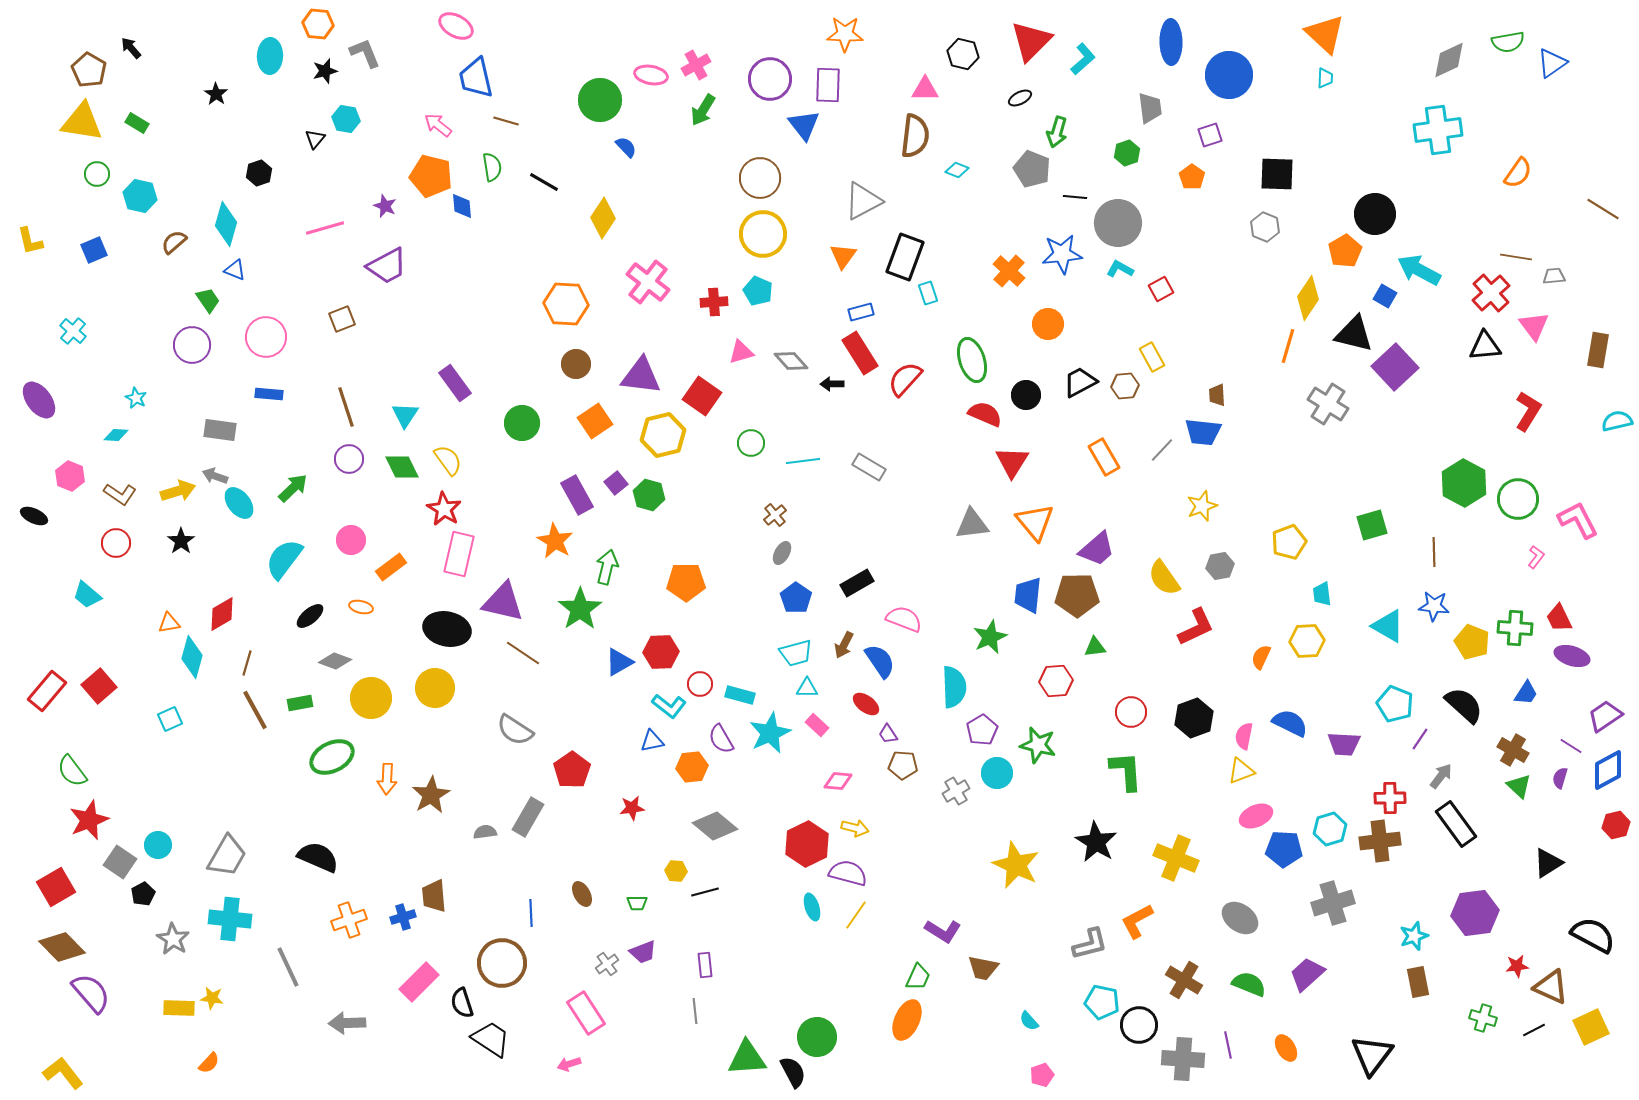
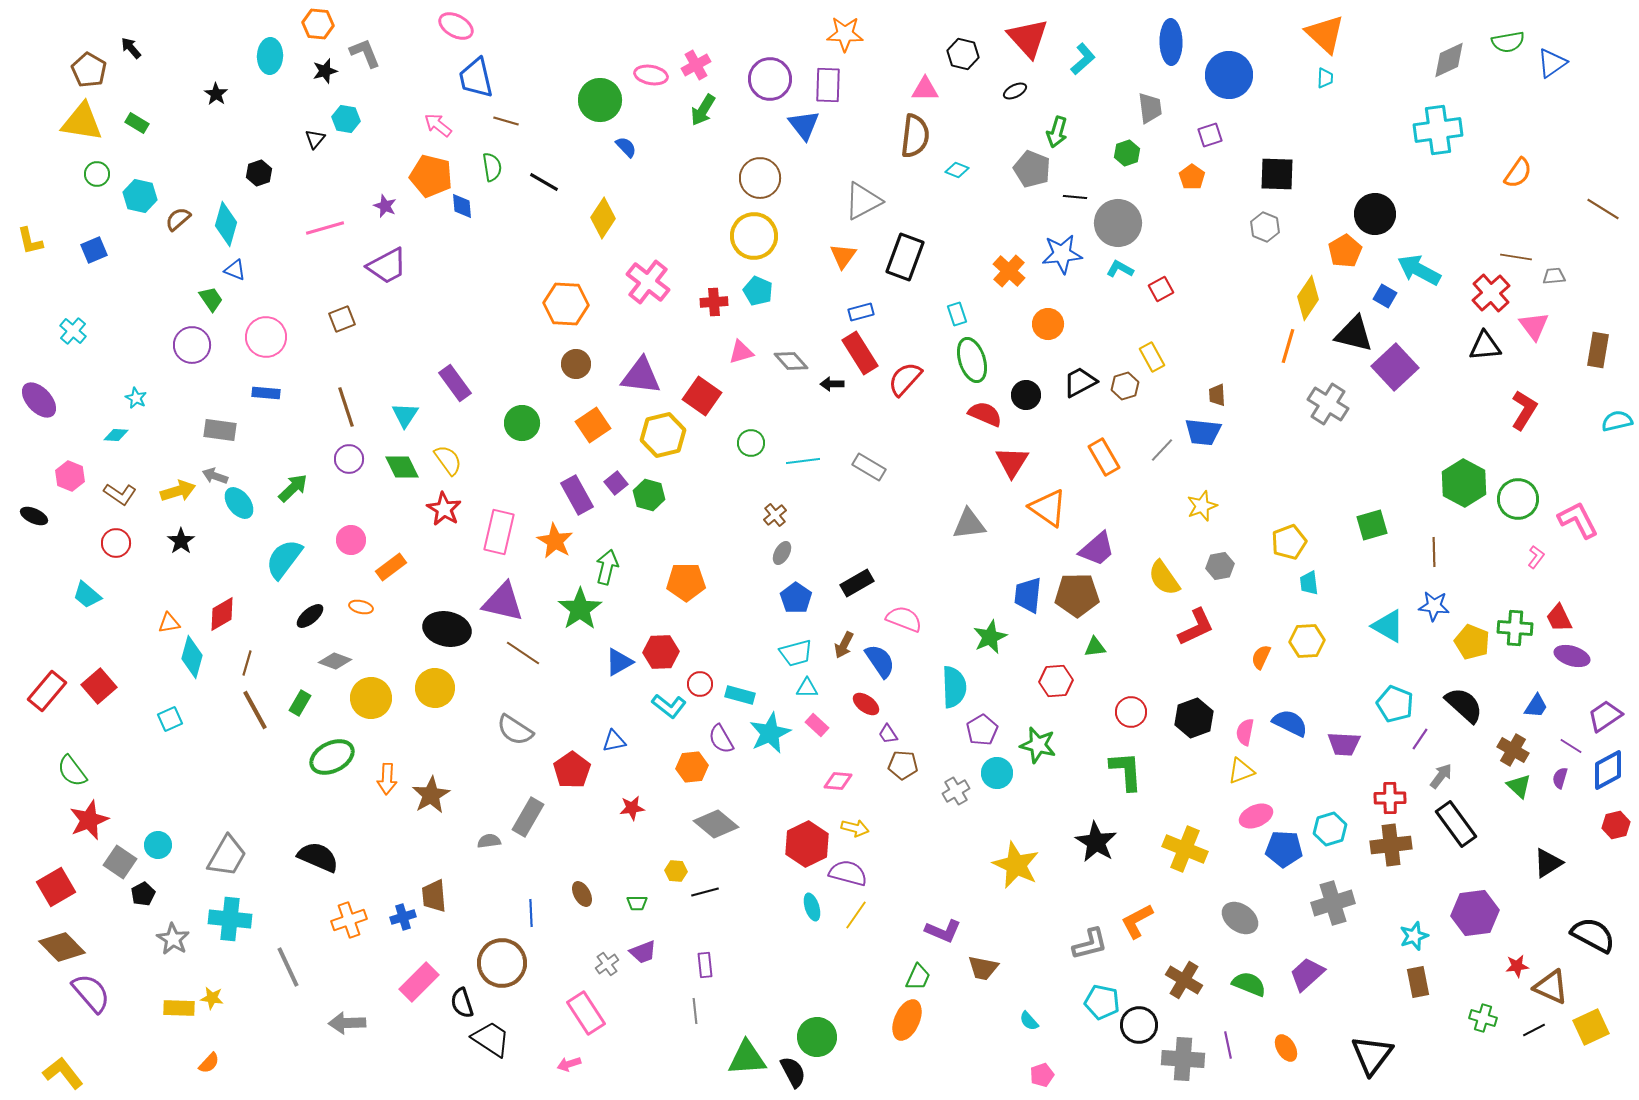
red triangle at (1031, 41): moved 3 px left, 3 px up; rotated 27 degrees counterclockwise
black ellipse at (1020, 98): moved 5 px left, 7 px up
yellow circle at (763, 234): moved 9 px left, 2 px down
brown semicircle at (174, 242): moved 4 px right, 23 px up
cyan rectangle at (928, 293): moved 29 px right, 21 px down
green trapezoid at (208, 300): moved 3 px right, 1 px up
brown hexagon at (1125, 386): rotated 12 degrees counterclockwise
blue rectangle at (269, 394): moved 3 px left, 1 px up
purple ellipse at (39, 400): rotated 6 degrees counterclockwise
red L-shape at (1528, 411): moved 4 px left, 1 px up
orange square at (595, 421): moved 2 px left, 4 px down
orange triangle at (1035, 522): moved 13 px right, 14 px up; rotated 15 degrees counterclockwise
gray triangle at (972, 524): moved 3 px left
pink rectangle at (459, 554): moved 40 px right, 22 px up
cyan trapezoid at (1322, 594): moved 13 px left, 11 px up
blue trapezoid at (1526, 693): moved 10 px right, 13 px down
green rectangle at (300, 703): rotated 50 degrees counterclockwise
pink semicircle at (1244, 736): moved 1 px right, 4 px up
blue triangle at (652, 741): moved 38 px left
gray diamond at (715, 826): moved 1 px right, 2 px up
gray semicircle at (485, 832): moved 4 px right, 9 px down
brown cross at (1380, 841): moved 11 px right, 4 px down
yellow cross at (1176, 858): moved 9 px right, 9 px up
purple L-shape at (943, 931): rotated 9 degrees counterclockwise
